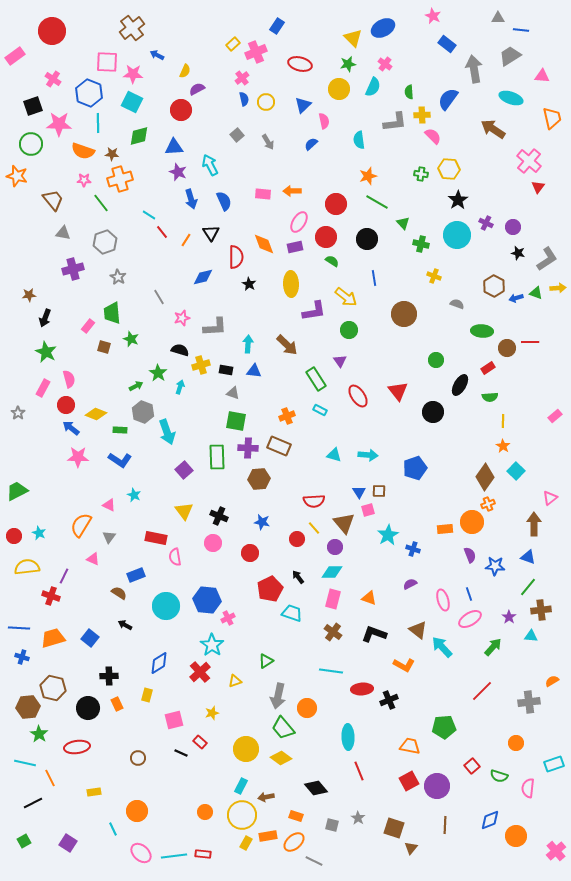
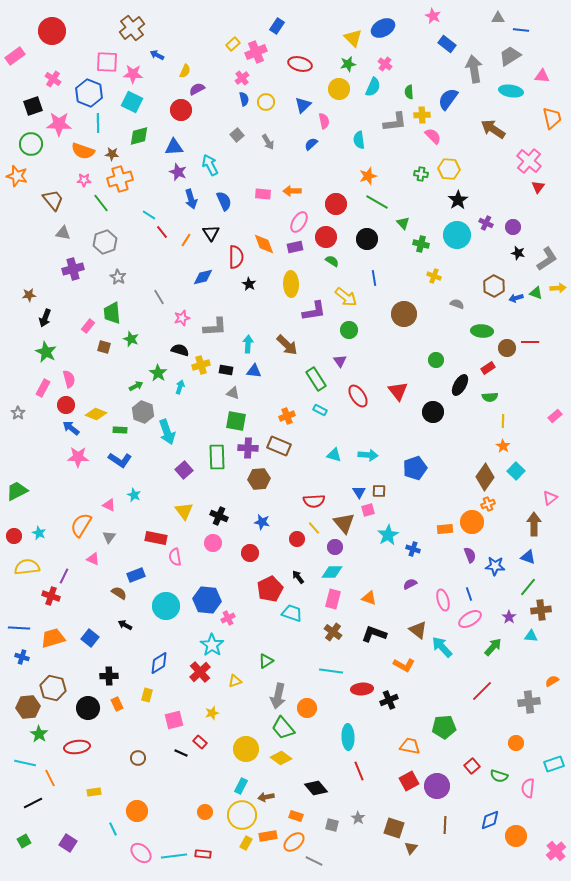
cyan ellipse at (511, 98): moved 7 px up; rotated 10 degrees counterclockwise
